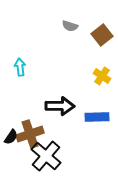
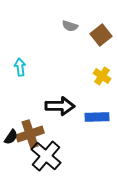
brown square: moved 1 px left
